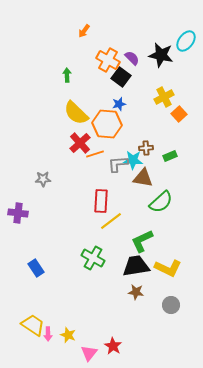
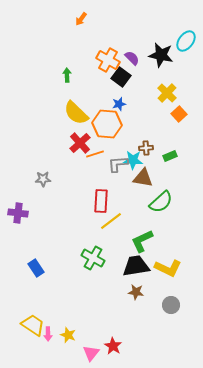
orange arrow: moved 3 px left, 12 px up
yellow cross: moved 3 px right, 4 px up; rotated 18 degrees counterclockwise
pink triangle: moved 2 px right
